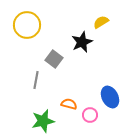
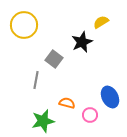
yellow circle: moved 3 px left
orange semicircle: moved 2 px left, 1 px up
